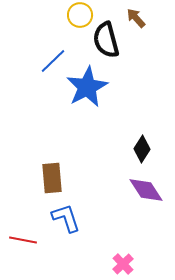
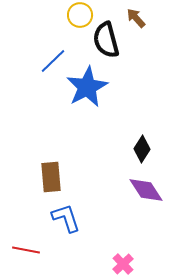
brown rectangle: moved 1 px left, 1 px up
red line: moved 3 px right, 10 px down
